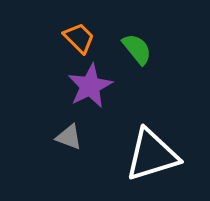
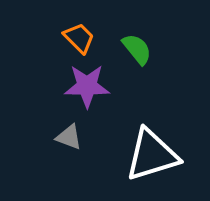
purple star: moved 3 px left; rotated 27 degrees clockwise
